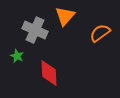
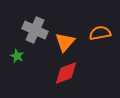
orange triangle: moved 26 px down
orange semicircle: rotated 25 degrees clockwise
red diamond: moved 17 px right; rotated 72 degrees clockwise
